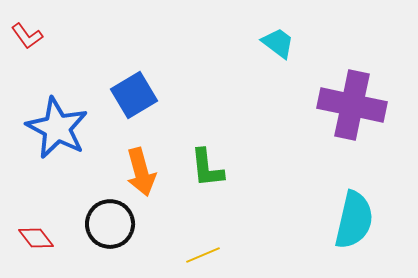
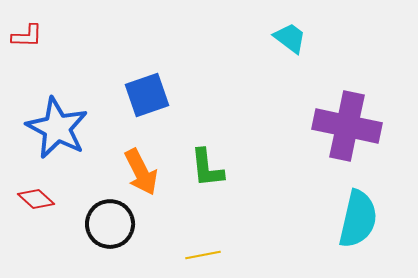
red L-shape: rotated 52 degrees counterclockwise
cyan trapezoid: moved 12 px right, 5 px up
blue square: moved 13 px right; rotated 12 degrees clockwise
purple cross: moved 5 px left, 21 px down
orange arrow: rotated 12 degrees counterclockwise
cyan semicircle: moved 4 px right, 1 px up
red diamond: moved 39 px up; rotated 9 degrees counterclockwise
yellow line: rotated 12 degrees clockwise
